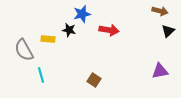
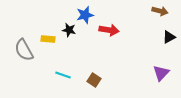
blue star: moved 3 px right, 1 px down
black triangle: moved 1 px right, 6 px down; rotated 16 degrees clockwise
purple triangle: moved 1 px right, 2 px down; rotated 36 degrees counterclockwise
cyan line: moved 22 px right; rotated 56 degrees counterclockwise
